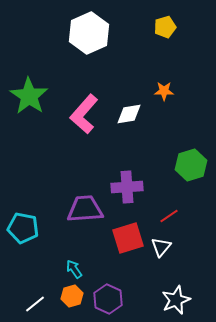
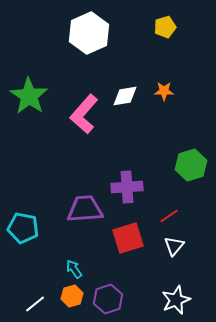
white diamond: moved 4 px left, 18 px up
white triangle: moved 13 px right, 1 px up
purple hexagon: rotated 16 degrees clockwise
